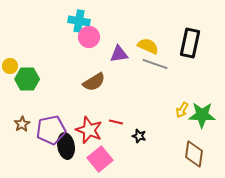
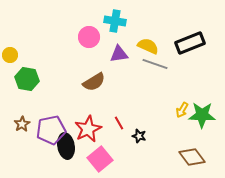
cyan cross: moved 36 px right
black rectangle: rotated 56 degrees clockwise
yellow circle: moved 11 px up
green hexagon: rotated 10 degrees clockwise
red line: moved 3 px right, 1 px down; rotated 48 degrees clockwise
red star: moved 1 px left, 1 px up; rotated 24 degrees clockwise
brown diamond: moved 2 px left, 3 px down; rotated 44 degrees counterclockwise
